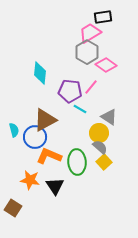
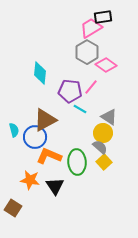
pink trapezoid: moved 1 px right, 5 px up
yellow circle: moved 4 px right
